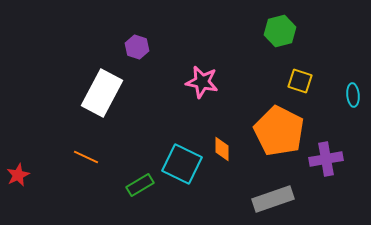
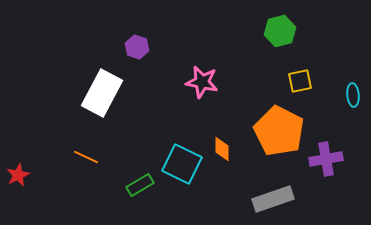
yellow square: rotated 30 degrees counterclockwise
